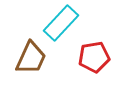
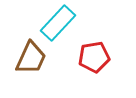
cyan rectangle: moved 3 px left
